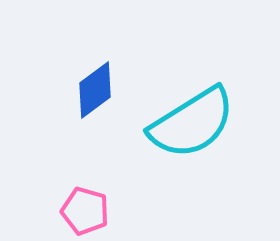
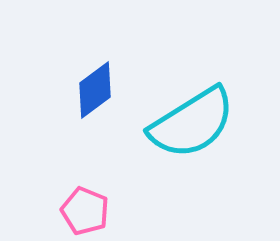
pink pentagon: rotated 6 degrees clockwise
